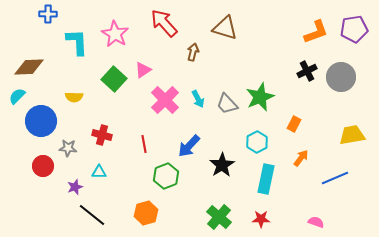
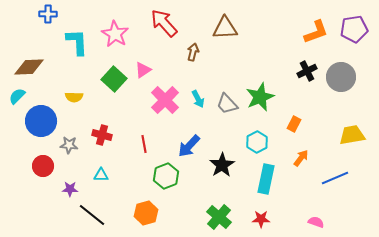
brown triangle: rotated 20 degrees counterclockwise
gray star: moved 1 px right, 3 px up
cyan triangle: moved 2 px right, 3 px down
purple star: moved 5 px left, 2 px down; rotated 21 degrees clockwise
